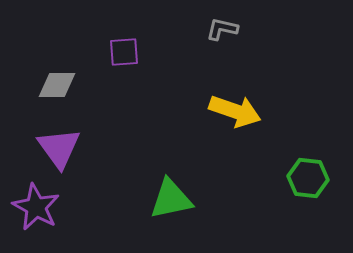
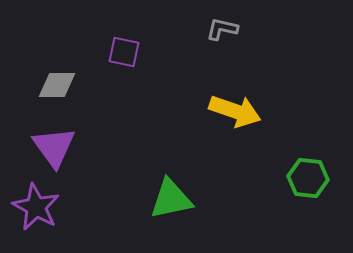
purple square: rotated 16 degrees clockwise
purple triangle: moved 5 px left, 1 px up
